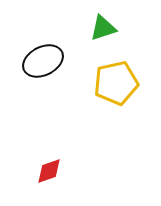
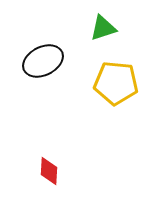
yellow pentagon: rotated 18 degrees clockwise
red diamond: rotated 68 degrees counterclockwise
